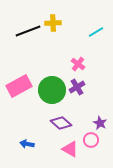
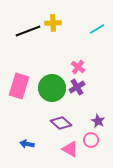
cyan line: moved 1 px right, 3 px up
pink cross: moved 3 px down
pink rectangle: rotated 45 degrees counterclockwise
green circle: moved 2 px up
purple star: moved 2 px left, 2 px up
